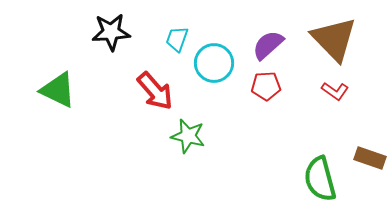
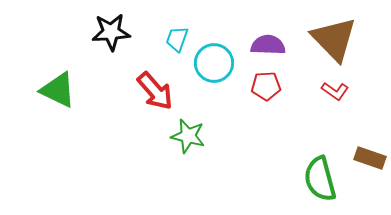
purple semicircle: rotated 44 degrees clockwise
